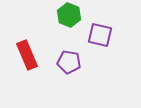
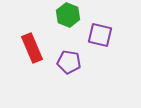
green hexagon: moved 1 px left
red rectangle: moved 5 px right, 7 px up
